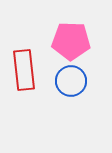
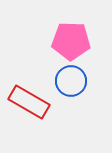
red rectangle: moved 5 px right, 32 px down; rotated 54 degrees counterclockwise
